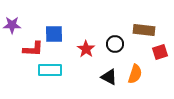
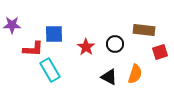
red star: moved 2 px up
cyan rectangle: rotated 60 degrees clockwise
